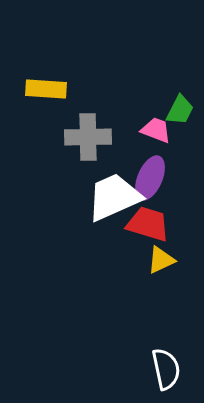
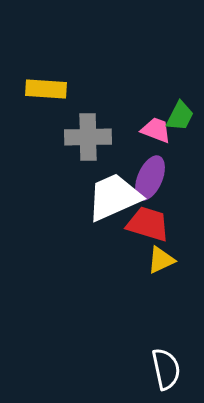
green trapezoid: moved 6 px down
